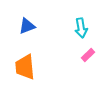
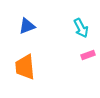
cyan arrow: rotated 18 degrees counterclockwise
pink rectangle: rotated 24 degrees clockwise
